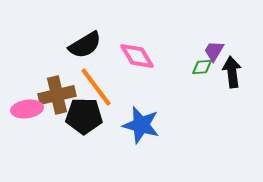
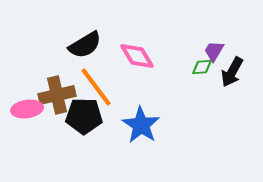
black arrow: rotated 144 degrees counterclockwise
blue star: rotated 18 degrees clockwise
